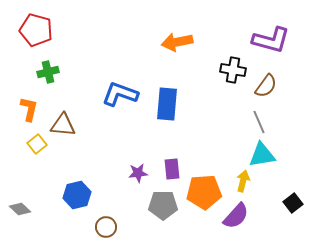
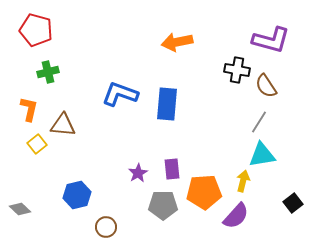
black cross: moved 4 px right
brown semicircle: rotated 110 degrees clockwise
gray line: rotated 55 degrees clockwise
purple star: rotated 24 degrees counterclockwise
